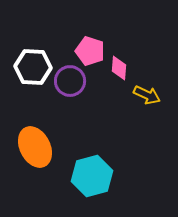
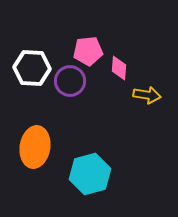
pink pentagon: moved 2 px left; rotated 24 degrees counterclockwise
white hexagon: moved 1 px left, 1 px down
yellow arrow: rotated 16 degrees counterclockwise
orange ellipse: rotated 36 degrees clockwise
cyan hexagon: moved 2 px left, 2 px up
